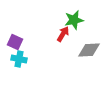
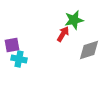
purple square: moved 3 px left, 3 px down; rotated 35 degrees counterclockwise
gray diamond: rotated 15 degrees counterclockwise
